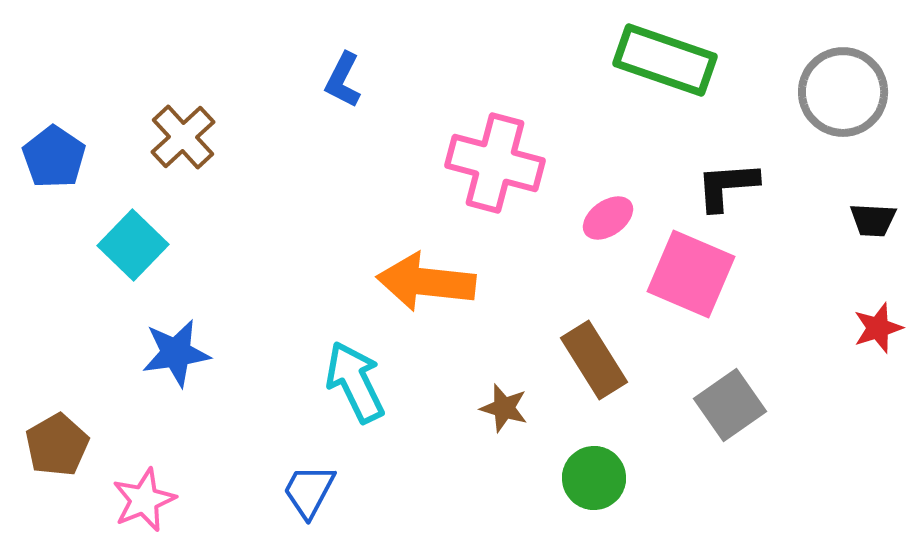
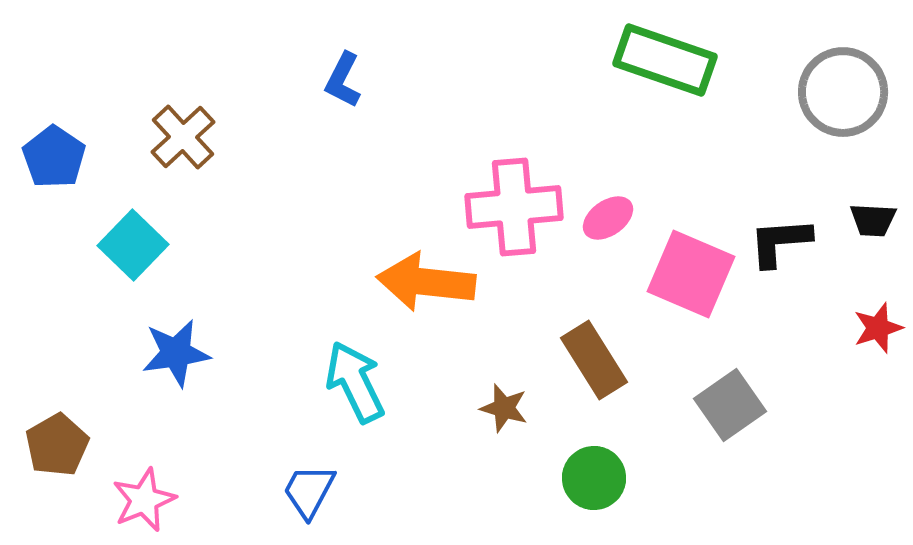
pink cross: moved 19 px right, 44 px down; rotated 20 degrees counterclockwise
black L-shape: moved 53 px right, 56 px down
